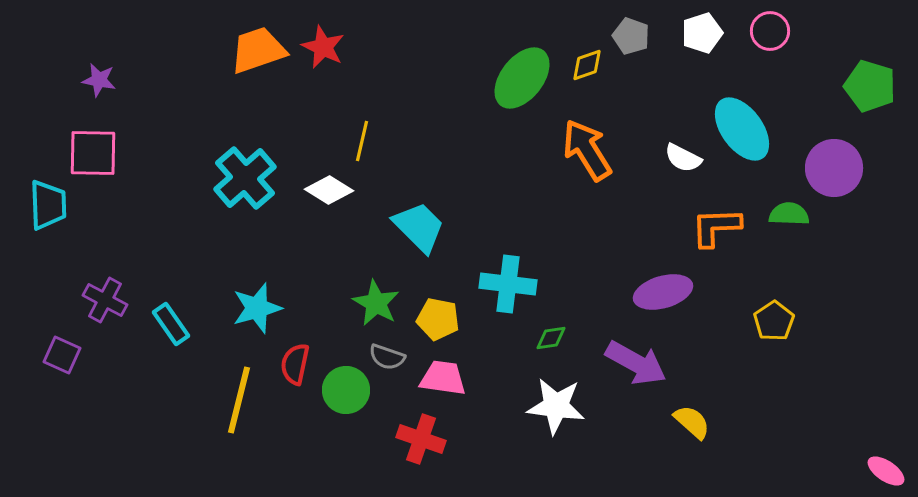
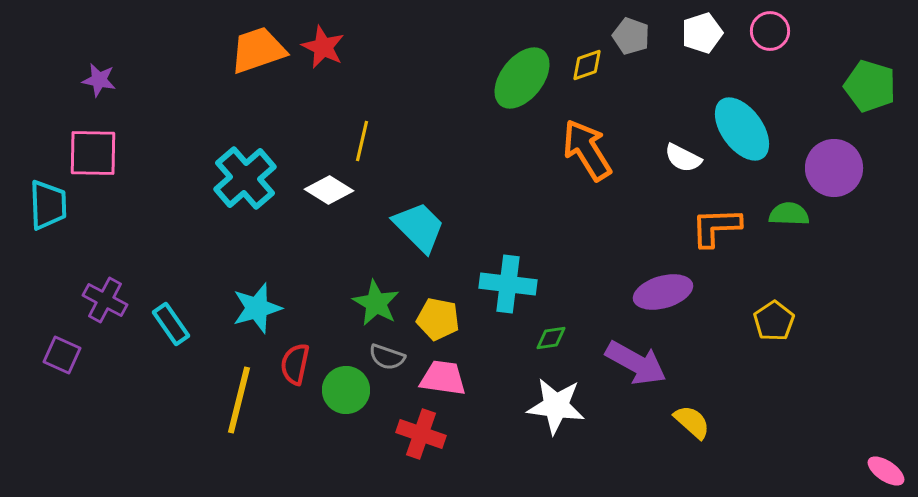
red cross at (421, 439): moved 5 px up
